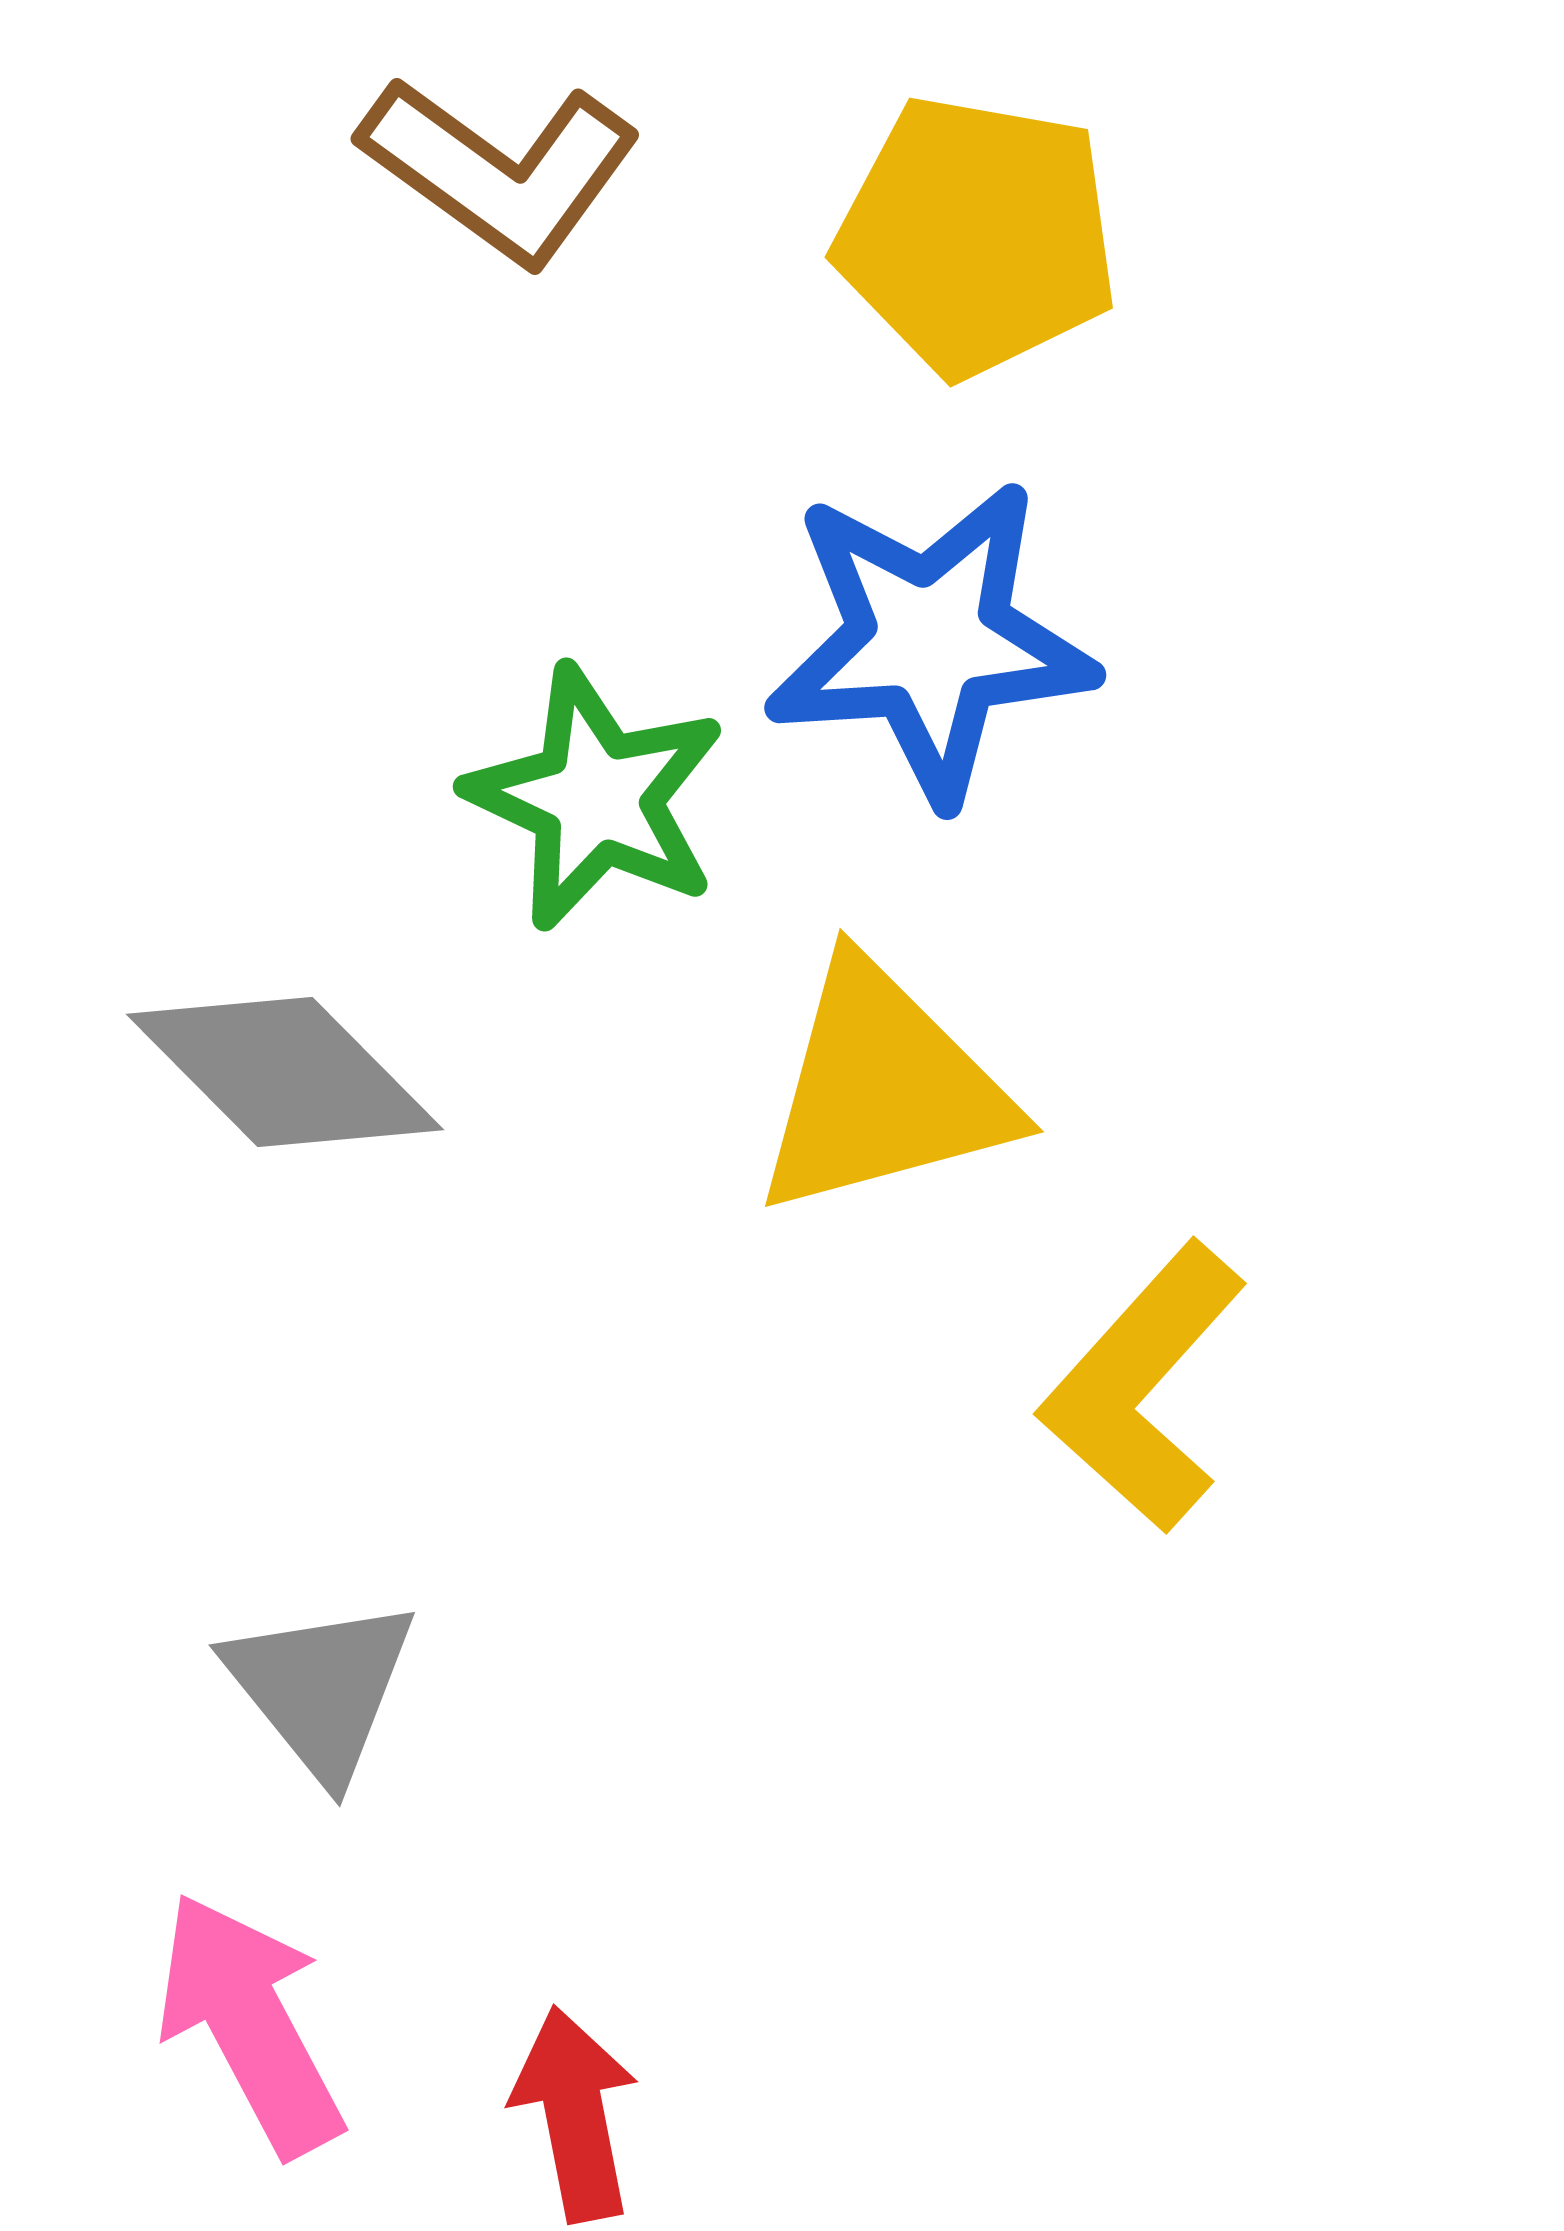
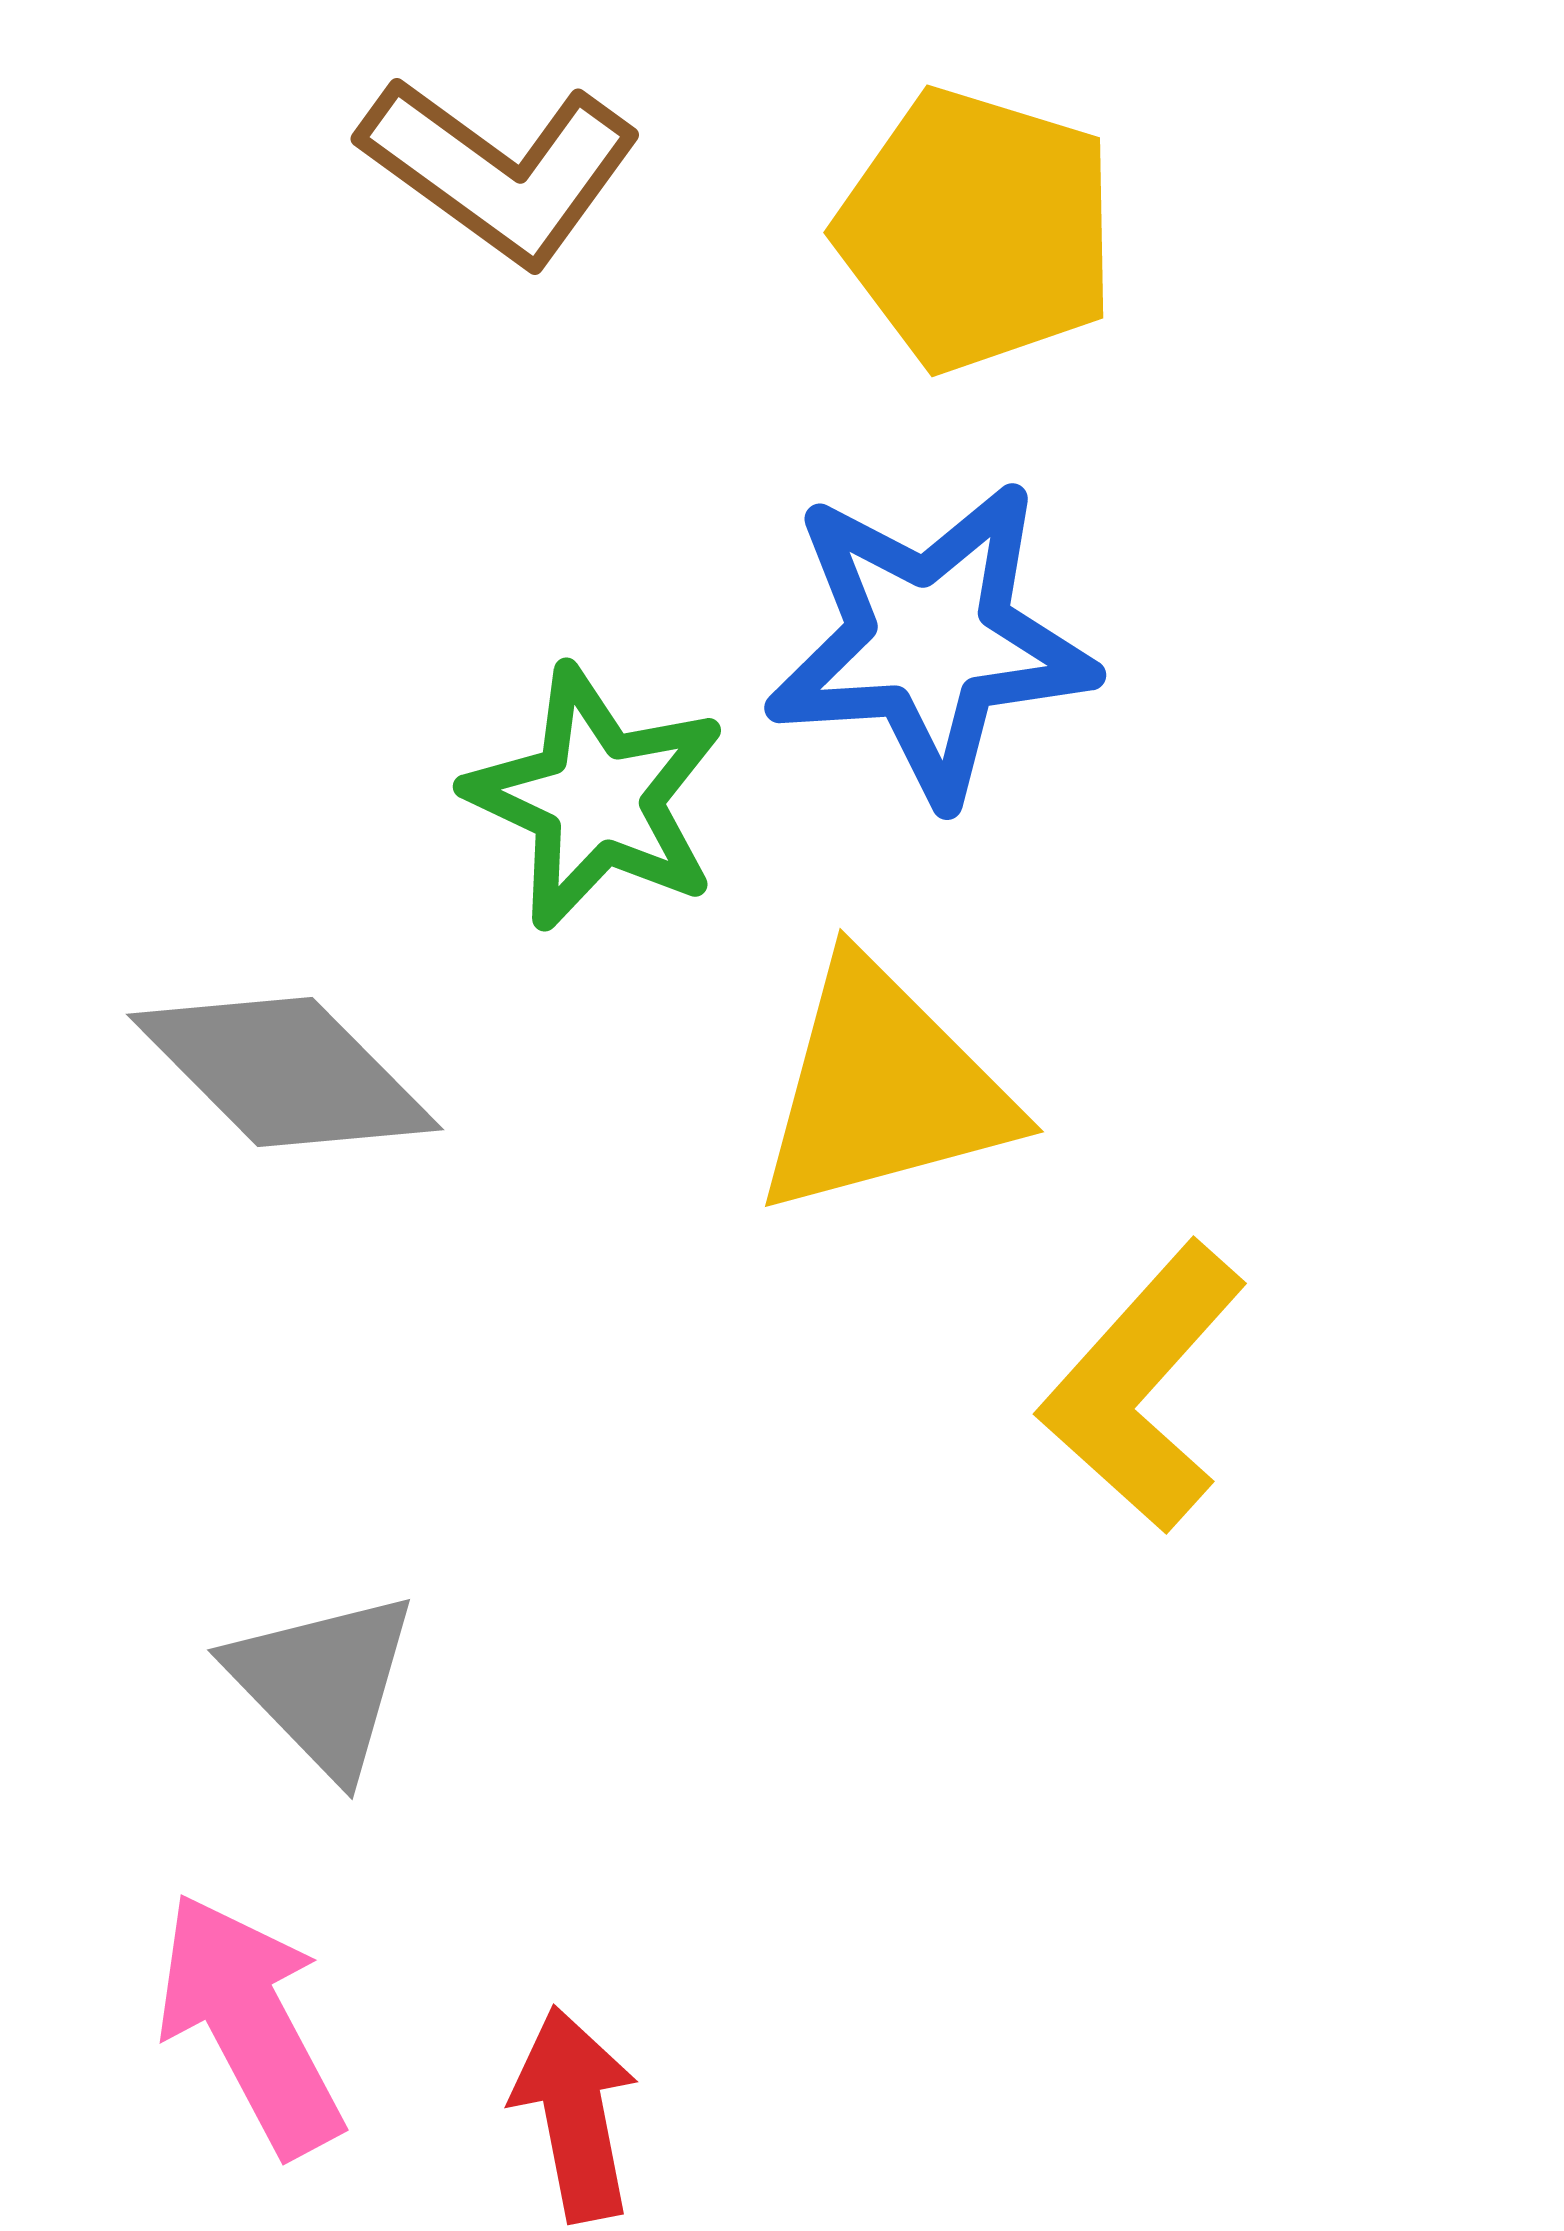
yellow pentagon: moved 6 px up; rotated 7 degrees clockwise
gray triangle: moved 2 px right, 5 px up; rotated 5 degrees counterclockwise
